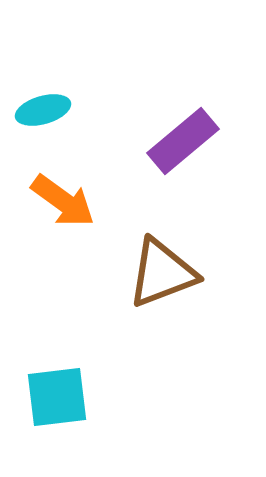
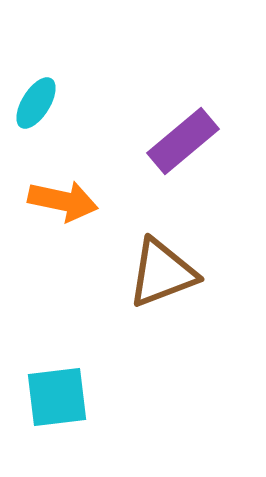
cyan ellipse: moved 7 px left, 7 px up; rotated 42 degrees counterclockwise
orange arrow: rotated 24 degrees counterclockwise
